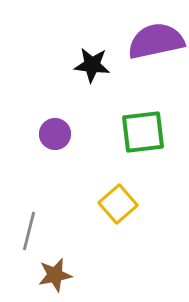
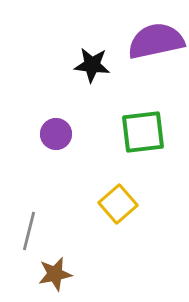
purple circle: moved 1 px right
brown star: moved 1 px up
